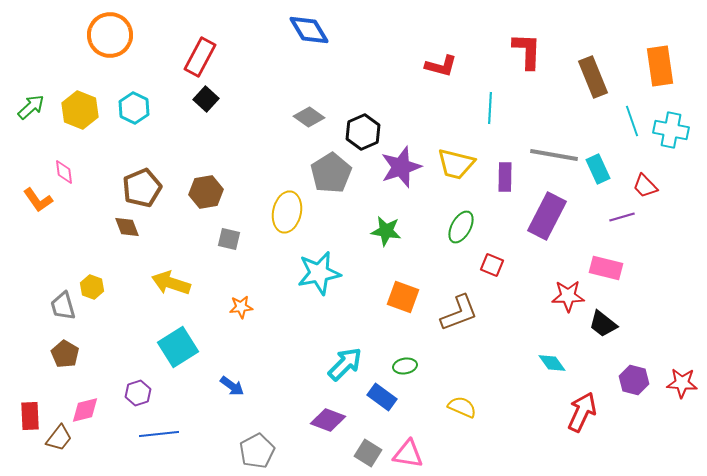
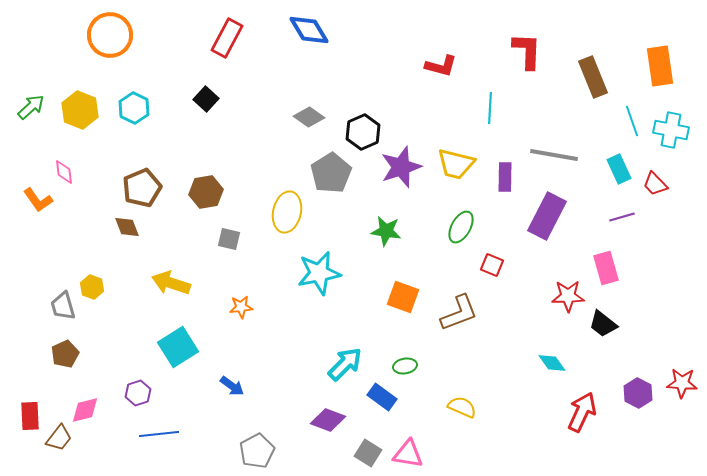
red rectangle at (200, 57): moved 27 px right, 19 px up
cyan rectangle at (598, 169): moved 21 px right
red trapezoid at (645, 186): moved 10 px right, 2 px up
pink rectangle at (606, 268): rotated 60 degrees clockwise
brown pentagon at (65, 354): rotated 16 degrees clockwise
purple hexagon at (634, 380): moved 4 px right, 13 px down; rotated 12 degrees clockwise
